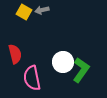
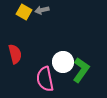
pink semicircle: moved 13 px right, 1 px down
